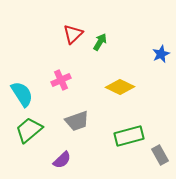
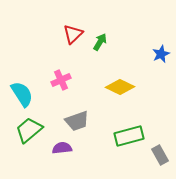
purple semicircle: moved 12 px up; rotated 144 degrees counterclockwise
